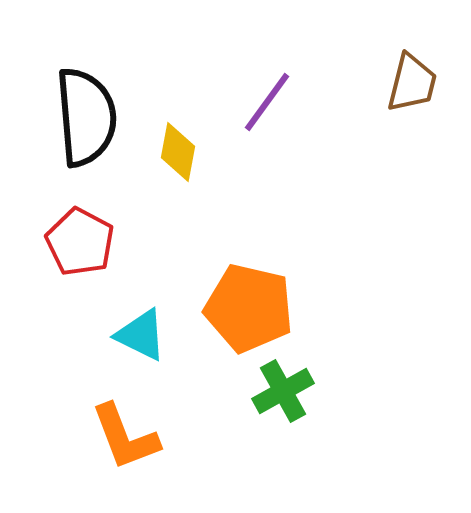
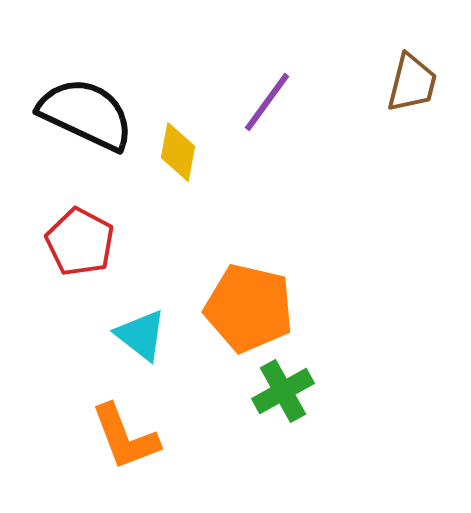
black semicircle: moved 3 px up; rotated 60 degrees counterclockwise
cyan triangle: rotated 12 degrees clockwise
